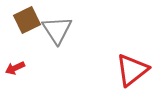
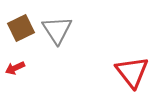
brown square: moved 6 px left, 8 px down
red triangle: moved 2 px down; rotated 30 degrees counterclockwise
